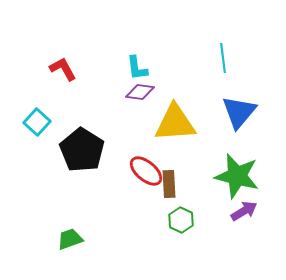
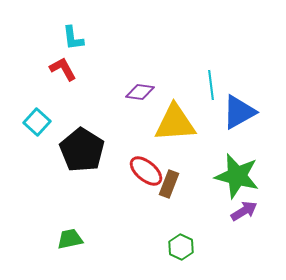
cyan line: moved 12 px left, 27 px down
cyan L-shape: moved 64 px left, 30 px up
blue triangle: rotated 21 degrees clockwise
brown rectangle: rotated 24 degrees clockwise
green hexagon: moved 27 px down
green trapezoid: rotated 8 degrees clockwise
